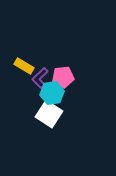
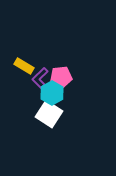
pink pentagon: moved 2 px left
cyan hexagon: rotated 20 degrees counterclockwise
